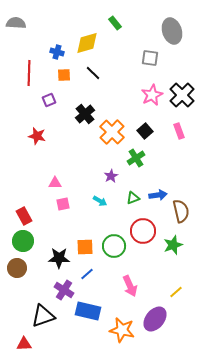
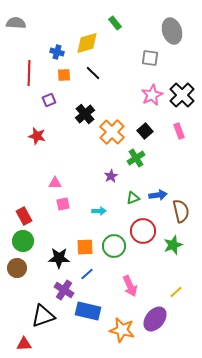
cyan arrow at (100, 201): moved 1 px left, 10 px down; rotated 32 degrees counterclockwise
